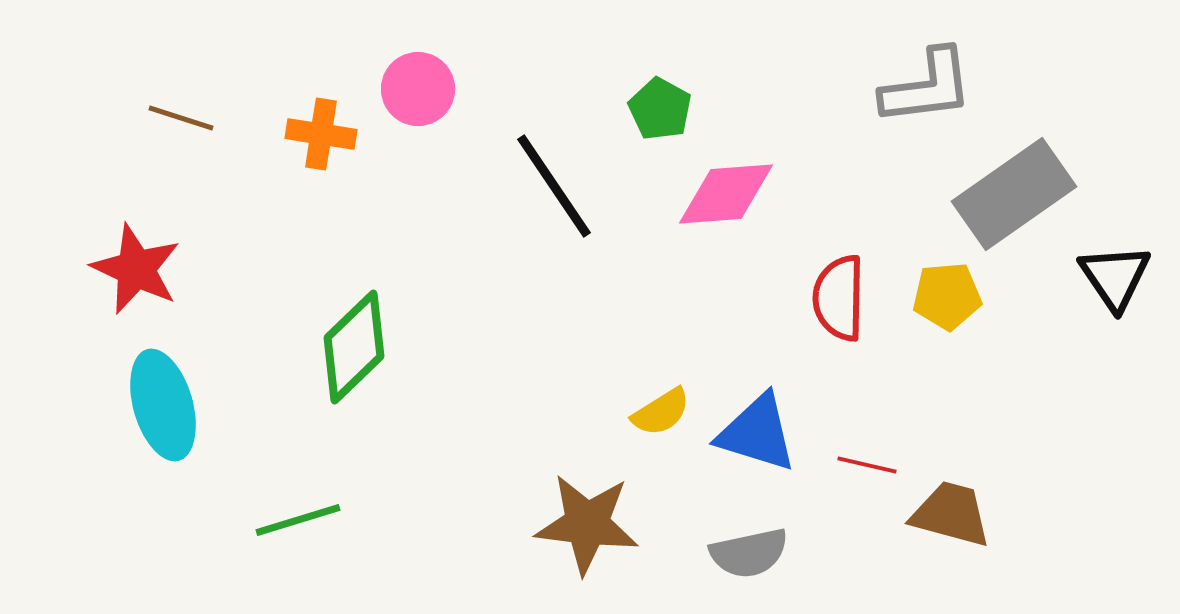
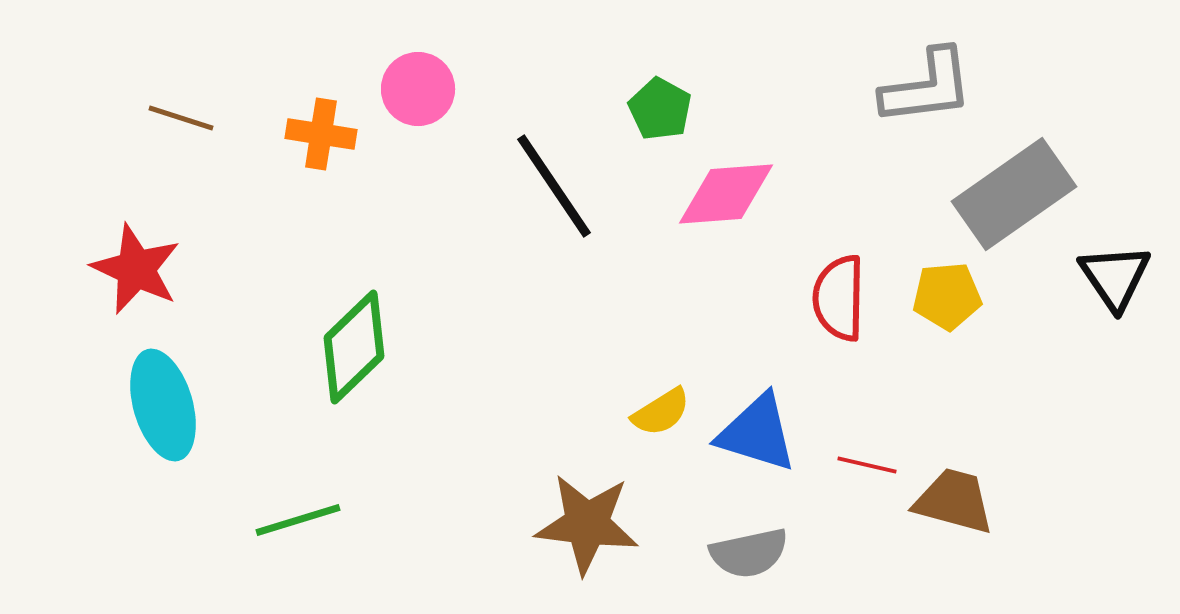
brown trapezoid: moved 3 px right, 13 px up
